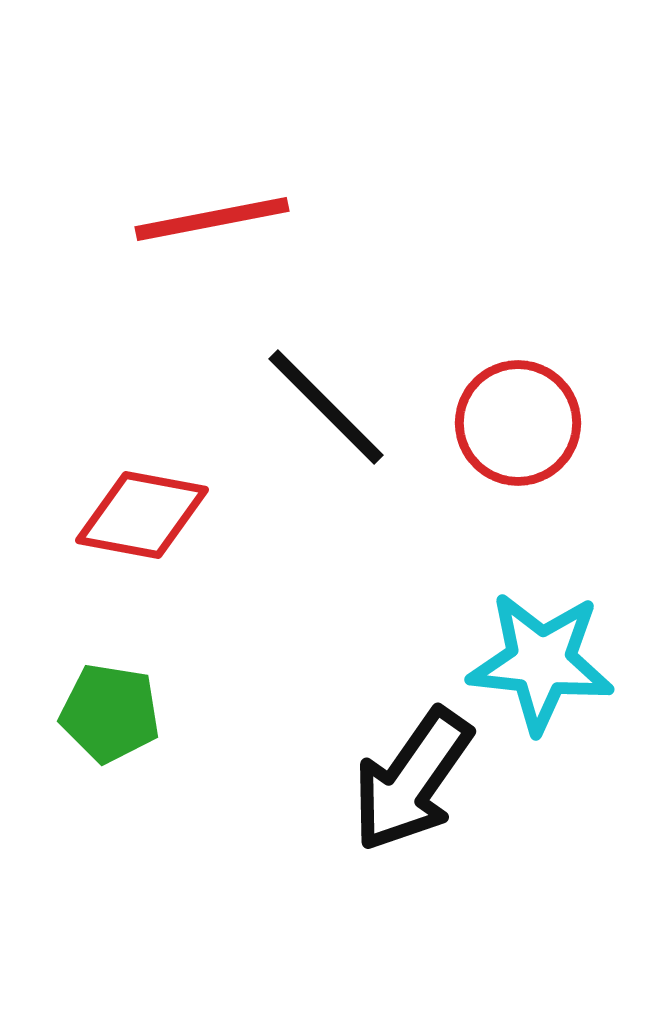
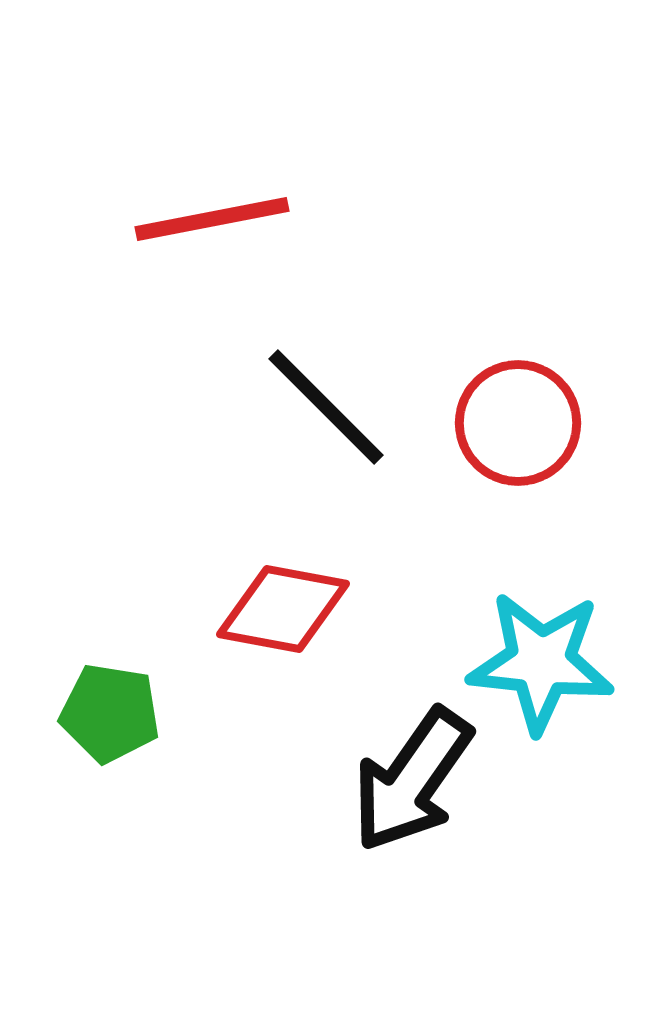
red diamond: moved 141 px right, 94 px down
